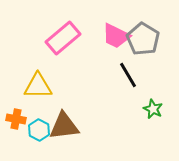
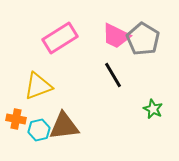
pink rectangle: moved 3 px left; rotated 8 degrees clockwise
black line: moved 15 px left
yellow triangle: rotated 20 degrees counterclockwise
cyan hexagon: rotated 20 degrees clockwise
